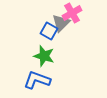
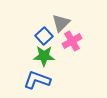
pink cross: moved 28 px down
blue square: moved 5 px left, 5 px down; rotated 18 degrees clockwise
green star: rotated 15 degrees counterclockwise
